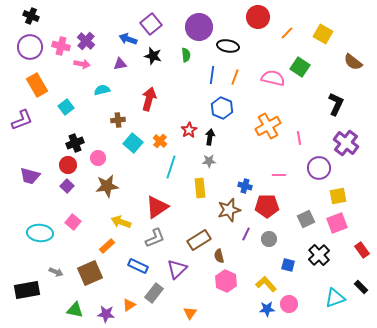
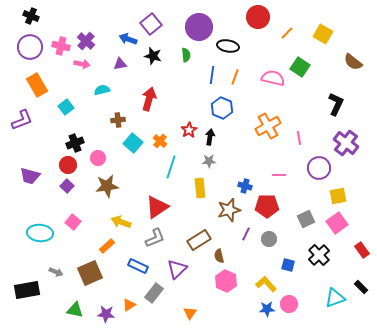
pink square at (337, 223): rotated 15 degrees counterclockwise
